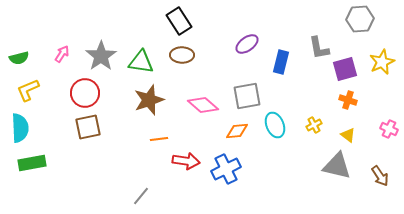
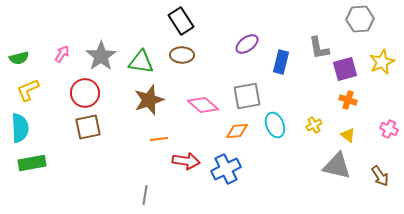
black rectangle: moved 2 px right
gray line: moved 4 px right, 1 px up; rotated 30 degrees counterclockwise
